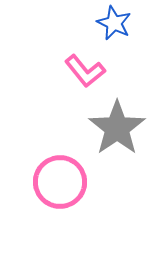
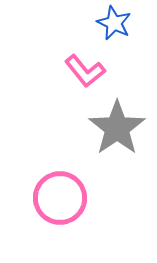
pink circle: moved 16 px down
